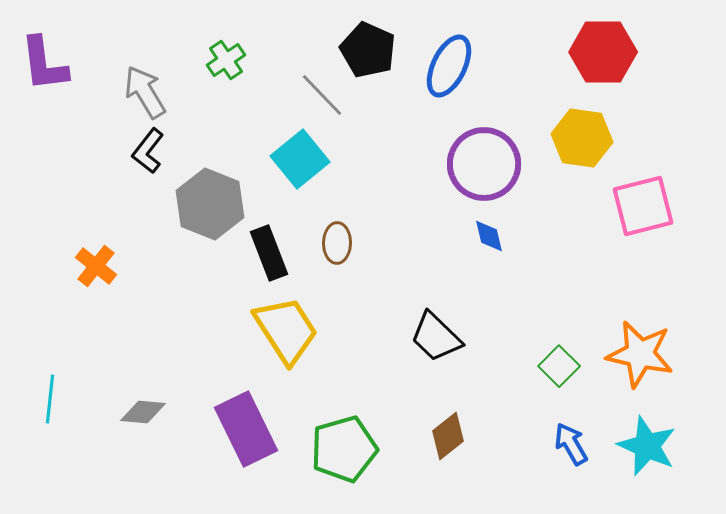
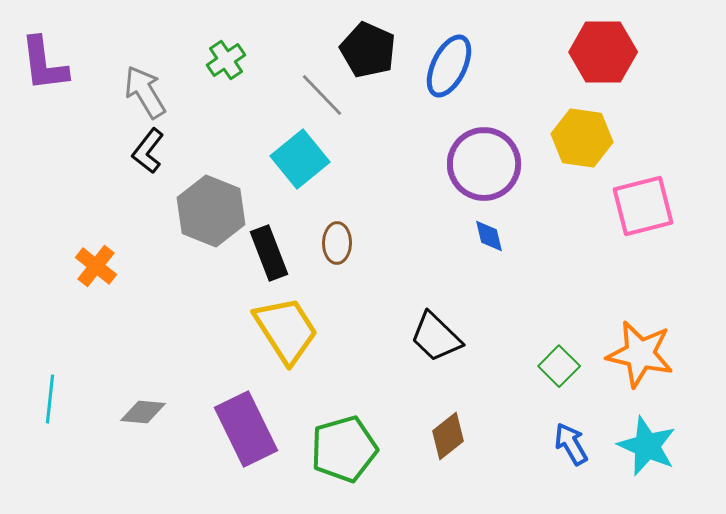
gray hexagon: moved 1 px right, 7 px down
